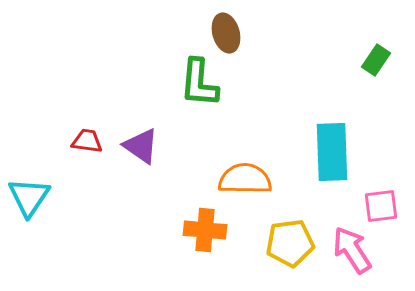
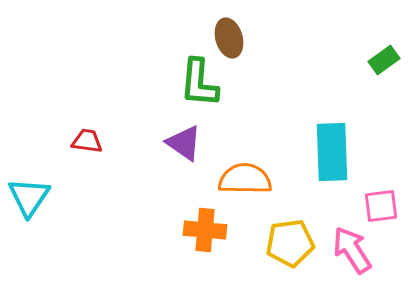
brown ellipse: moved 3 px right, 5 px down
green rectangle: moved 8 px right; rotated 20 degrees clockwise
purple triangle: moved 43 px right, 3 px up
